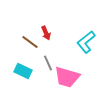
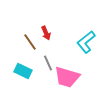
brown line: rotated 18 degrees clockwise
